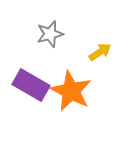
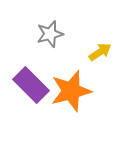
purple rectangle: rotated 15 degrees clockwise
orange star: rotated 30 degrees clockwise
